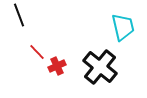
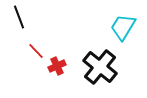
black line: moved 2 px down
cyan trapezoid: rotated 136 degrees counterclockwise
red line: moved 1 px left, 1 px up
